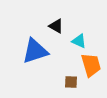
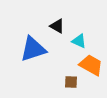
black triangle: moved 1 px right
blue triangle: moved 2 px left, 2 px up
orange trapezoid: rotated 45 degrees counterclockwise
